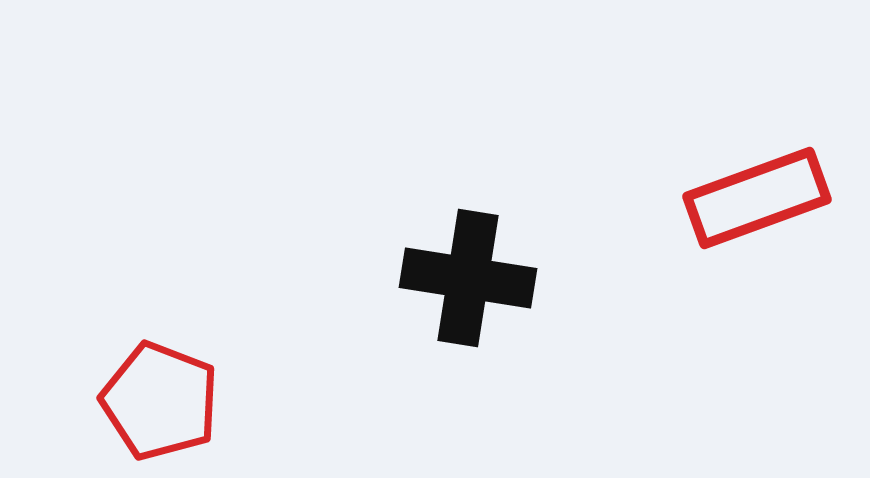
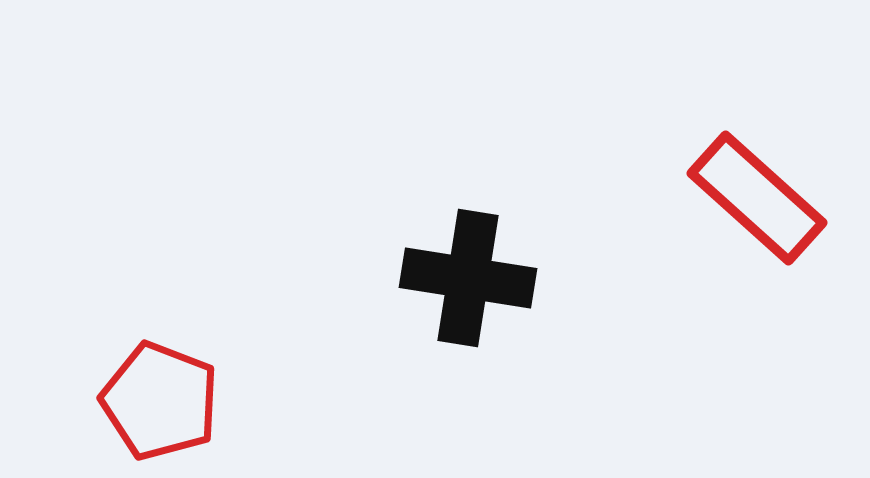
red rectangle: rotated 62 degrees clockwise
